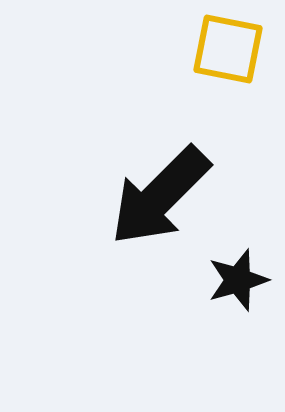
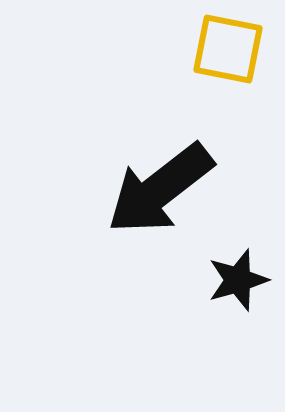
black arrow: moved 7 px up; rotated 7 degrees clockwise
